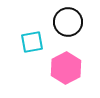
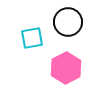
cyan square: moved 4 px up
